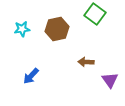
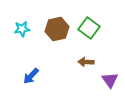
green square: moved 6 px left, 14 px down
